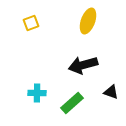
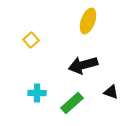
yellow square: moved 17 px down; rotated 21 degrees counterclockwise
